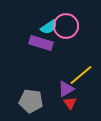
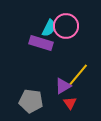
cyan semicircle: moved 1 px down; rotated 30 degrees counterclockwise
yellow line: moved 3 px left; rotated 10 degrees counterclockwise
purple triangle: moved 3 px left, 3 px up
